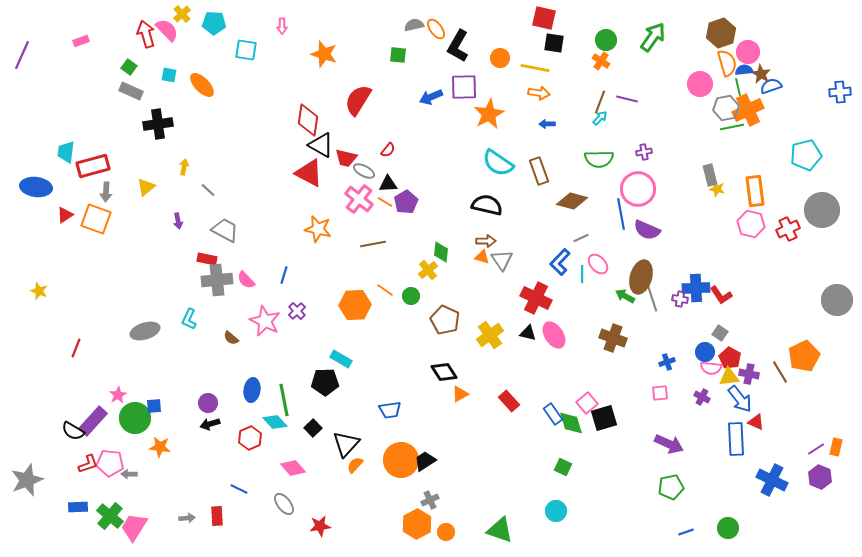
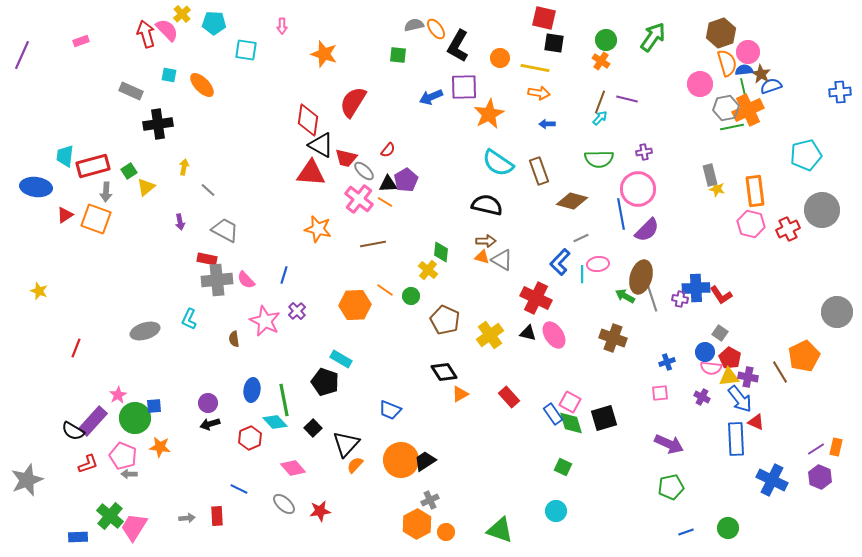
green square at (129, 67): moved 104 px down; rotated 21 degrees clockwise
green line at (738, 87): moved 5 px right
red semicircle at (358, 100): moved 5 px left, 2 px down
cyan trapezoid at (66, 152): moved 1 px left, 4 px down
gray ellipse at (364, 171): rotated 15 degrees clockwise
red triangle at (309, 173): moved 2 px right; rotated 24 degrees counterclockwise
purple pentagon at (406, 202): moved 22 px up
purple arrow at (178, 221): moved 2 px right, 1 px down
purple semicircle at (647, 230): rotated 68 degrees counterclockwise
gray triangle at (502, 260): rotated 25 degrees counterclockwise
pink ellipse at (598, 264): rotated 55 degrees counterclockwise
yellow cross at (428, 270): rotated 12 degrees counterclockwise
gray circle at (837, 300): moved 12 px down
brown semicircle at (231, 338): moved 3 px right, 1 px down; rotated 42 degrees clockwise
purple cross at (749, 374): moved 1 px left, 3 px down
black pentagon at (325, 382): rotated 20 degrees clockwise
red rectangle at (509, 401): moved 4 px up
pink square at (587, 403): moved 17 px left, 1 px up; rotated 20 degrees counterclockwise
blue trapezoid at (390, 410): rotated 30 degrees clockwise
pink pentagon at (110, 463): moved 13 px right, 7 px up; rotated 16 degrees clockwise
gray ellipse at (284, 504): rotated 10 degrees counterclockwise
blue rectangle at (78, 507): moved 30 px down
red star at (320, 526): moved 15 px up
